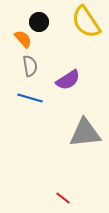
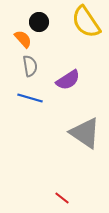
gray triangle: rotated 40 degrees clockwise
red line: moved 1 px left
